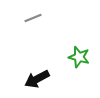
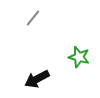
gray line: rotated 30 degrees counterclockwise
